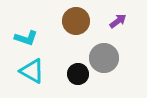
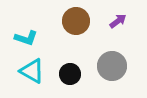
gray circle: moved 8 px right, 8 px down
black circle: moved 8 px left
